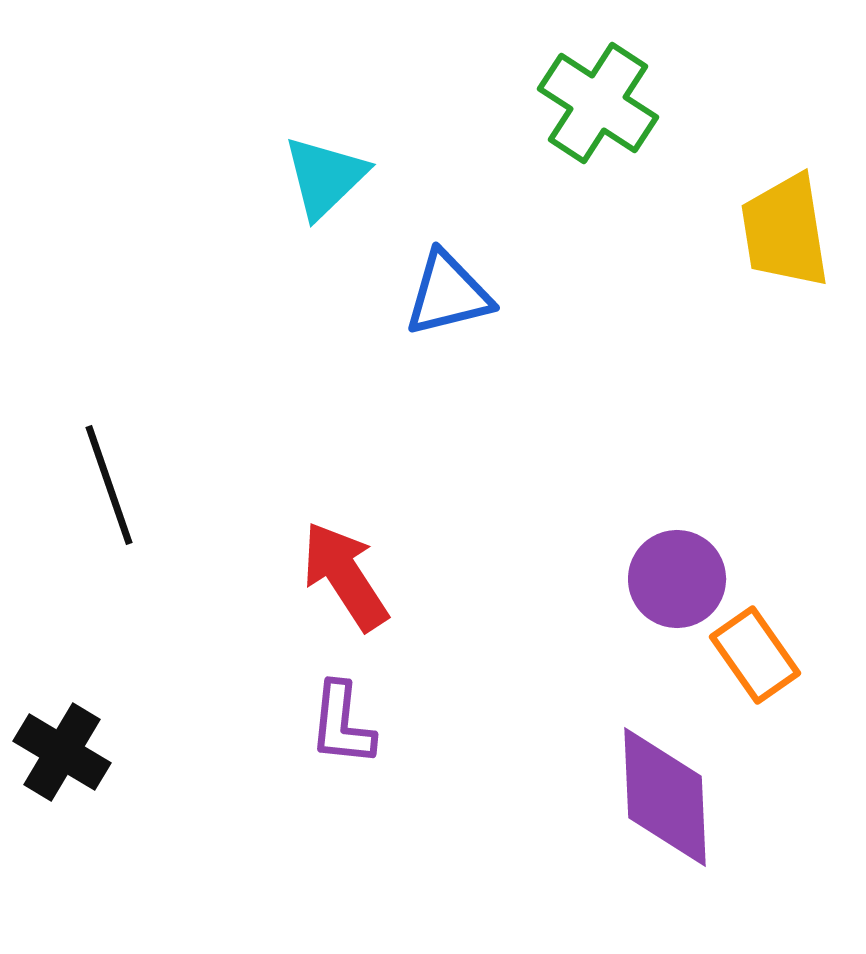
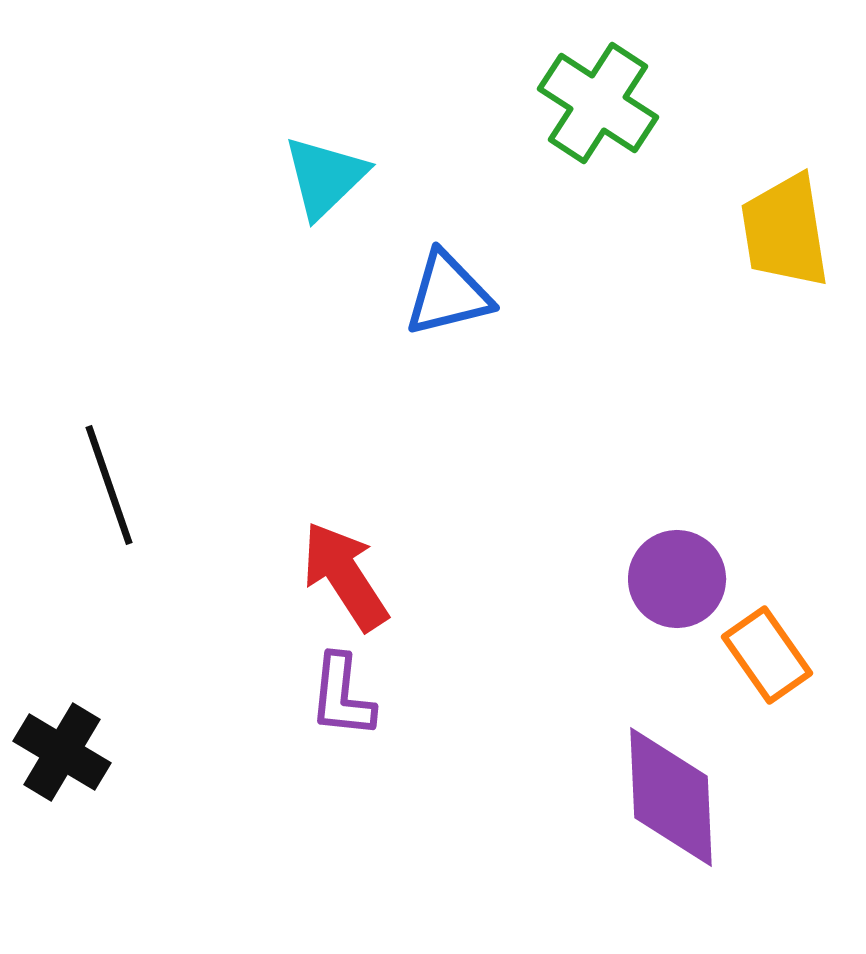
orange rectangle: moved 12 px right
purple L-shape: moved 28 px up
purple diamond: moved 6 px right
